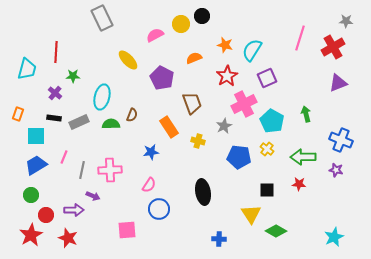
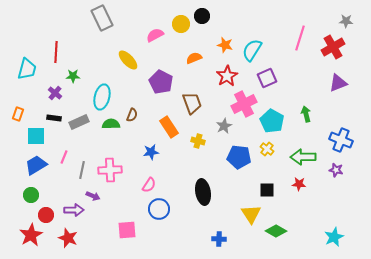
purple pentagon at (162, 78): moved 1 px left, 4 px down
